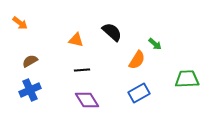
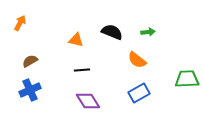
orange arrow: rotated 98 degrees counterclockwise
black semicircle: rotated 20 degrees counterclockwise
green arrow: moved 7 px left, 12 px up; rotated 48 degrees counterclockwise
orange semicircle: rotated 96 degrees clockwise
purple diamond: moved 1 px right, 1 px down
